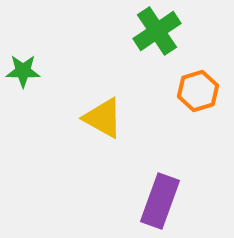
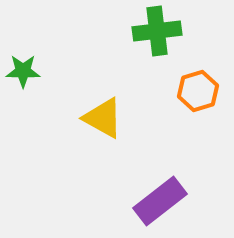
green cross: rotated 27 degrees clockwise
purple rectangle: rotated 32 degrees clockwise
